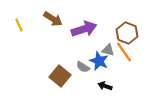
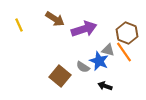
brown arrow: moved 2 px right
